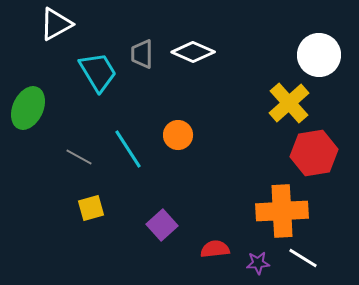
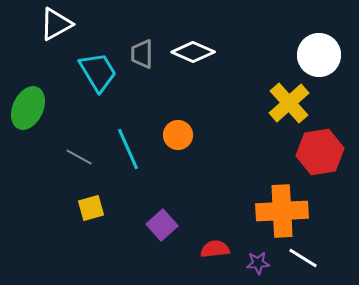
cyan line: rotated 9 degrees clockwise
red hexagon: moved 6 px right, 1 px up
